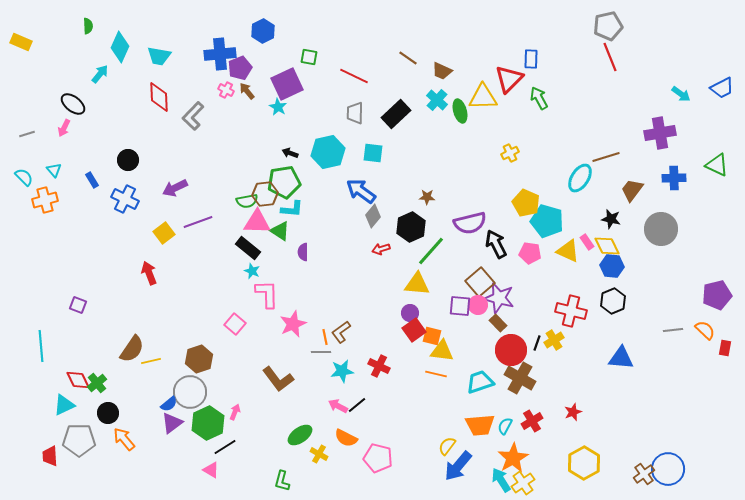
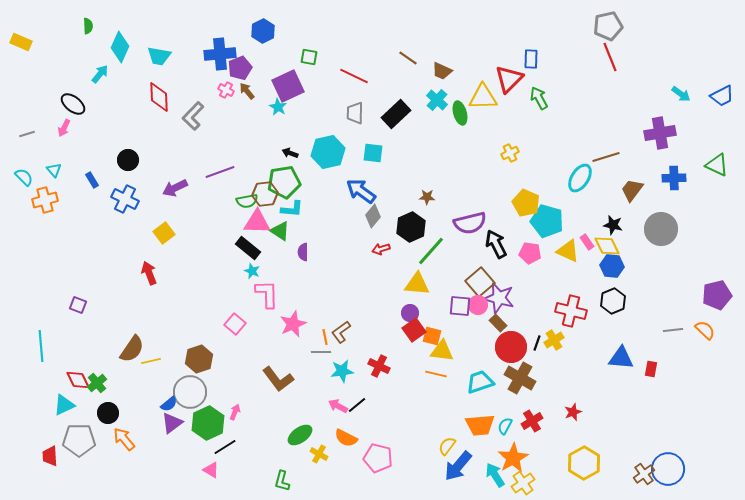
purple square at (287, 84): moved 1 px right, 2 px down
blue trapezoid at (722, 88): moved 8 px down
green ellipse at (460, 111): moved 2 px down
black star at (611, 219): moved 2 px right, 6 px down
purple line at (198, 222): moved 22 px right, 50 px up
red rectangle at (725, 348): moved 74 px left, 21 px down
red circle at (511, 350): moved 3 px up
cyan arrow at (501, 480): moved 6 px left, 5 px up
